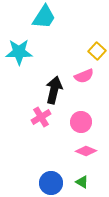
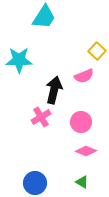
cyan star: moved 8 px down
blue circle: moved 16 px left
